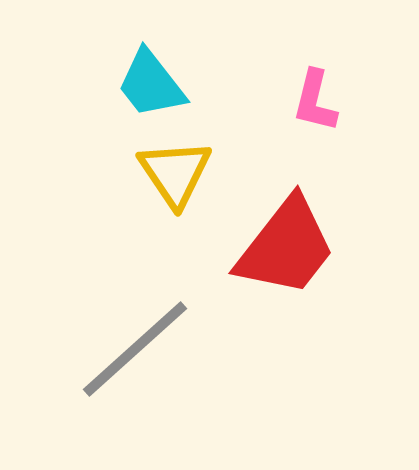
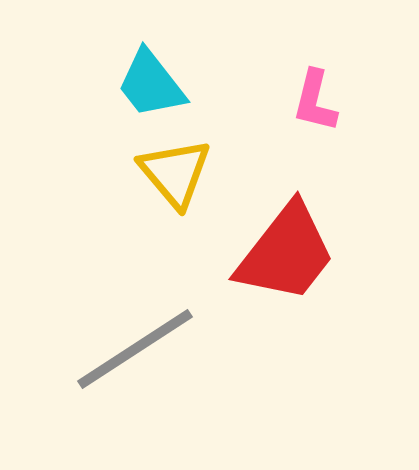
yellow triangle: rotated 6 degrees counterclockwise
red trapezoid: moved 6 px down
gray line: rotated 9 degrees clockwise
